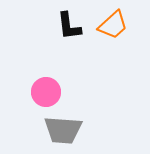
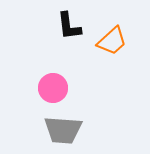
orange trapezoid: moved 1 px left, 16 px down
pink circle: moved 7 px right, 4 px up
